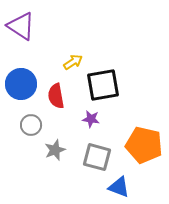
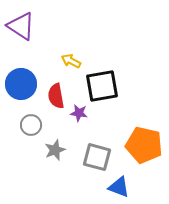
yellow arrow: moved 2 px left, 1 px up; rotated 120 degrees counterclockwise
black square: moved 1 px left, 1 px down
purple star: moved 12 px left, 6 px up
